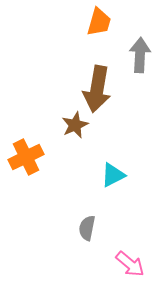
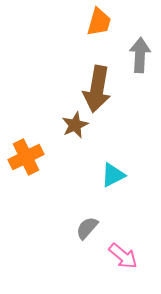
gray semicircle: rotated 30 degrees clockwise
pink arrow: moved 7 px left, 8 px up
